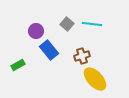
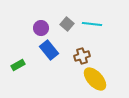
purple circle: moved 5 px right, 3 px up
